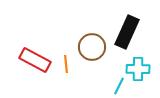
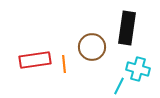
black rectangle: moved 4 px up; rotated 16 degrees counterclockwise
red rectangle: rotated 36 degrees counterclockwise
orange line: moved 2 px left
cyan cross: rotated 15 degrees clockwise
